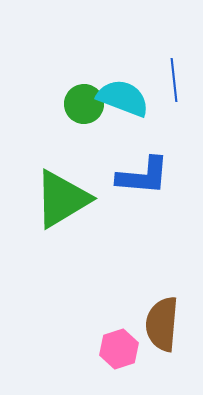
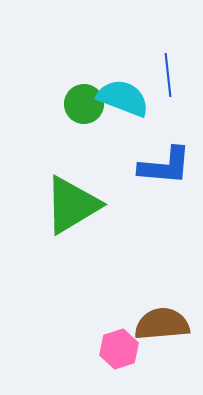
blue line: moved 6 px left, 5 px up
blue L-shape: moved 22 px right, 10 px up
green triangle: moved 10 px right, 6 px down
brown semicircle: rotated 80 degrees clockwise
